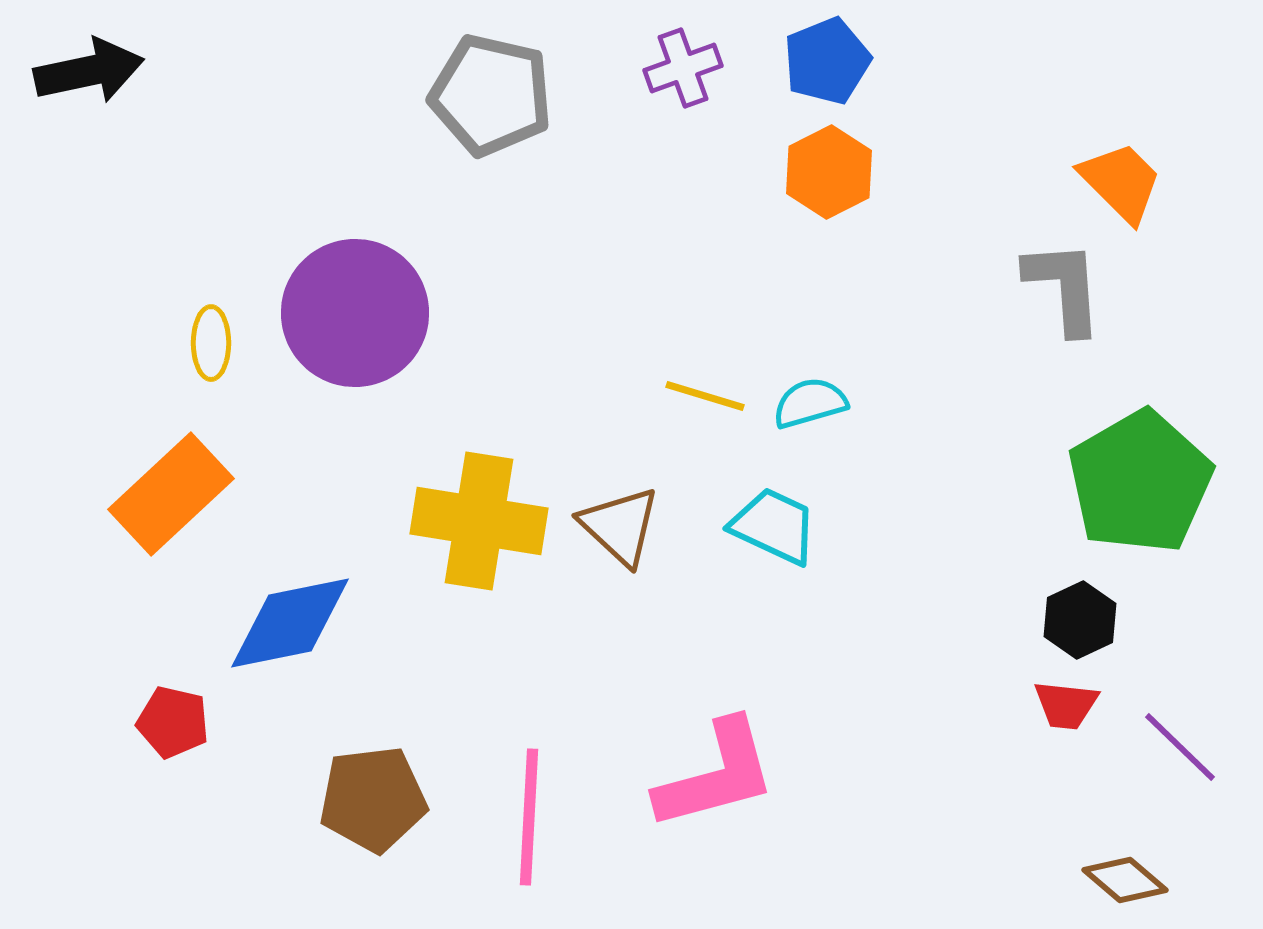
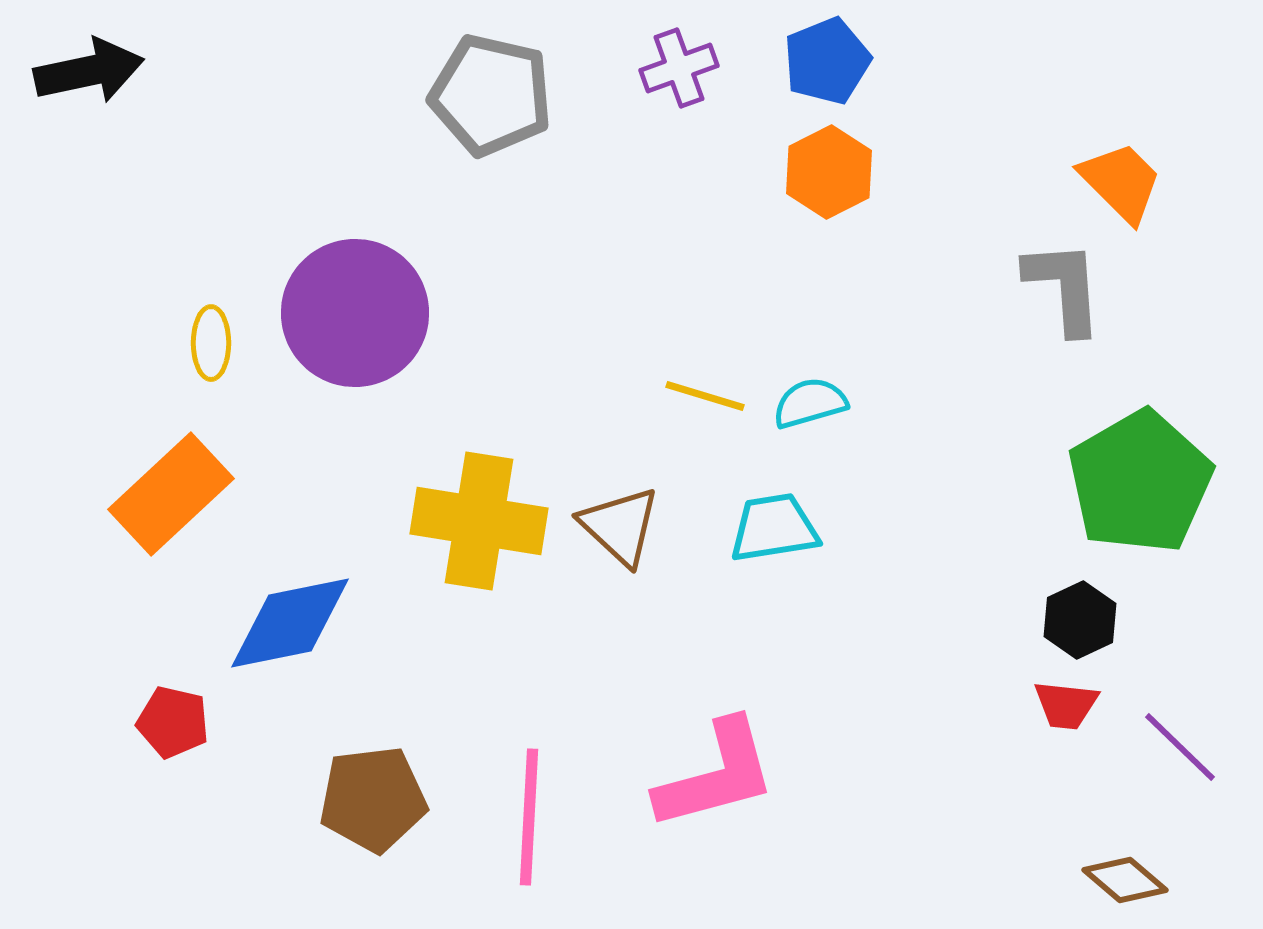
purple cross: moved 4 px left
cyan trapezoid: moved 2 px down; rotated 34 degrees counterclockwise
